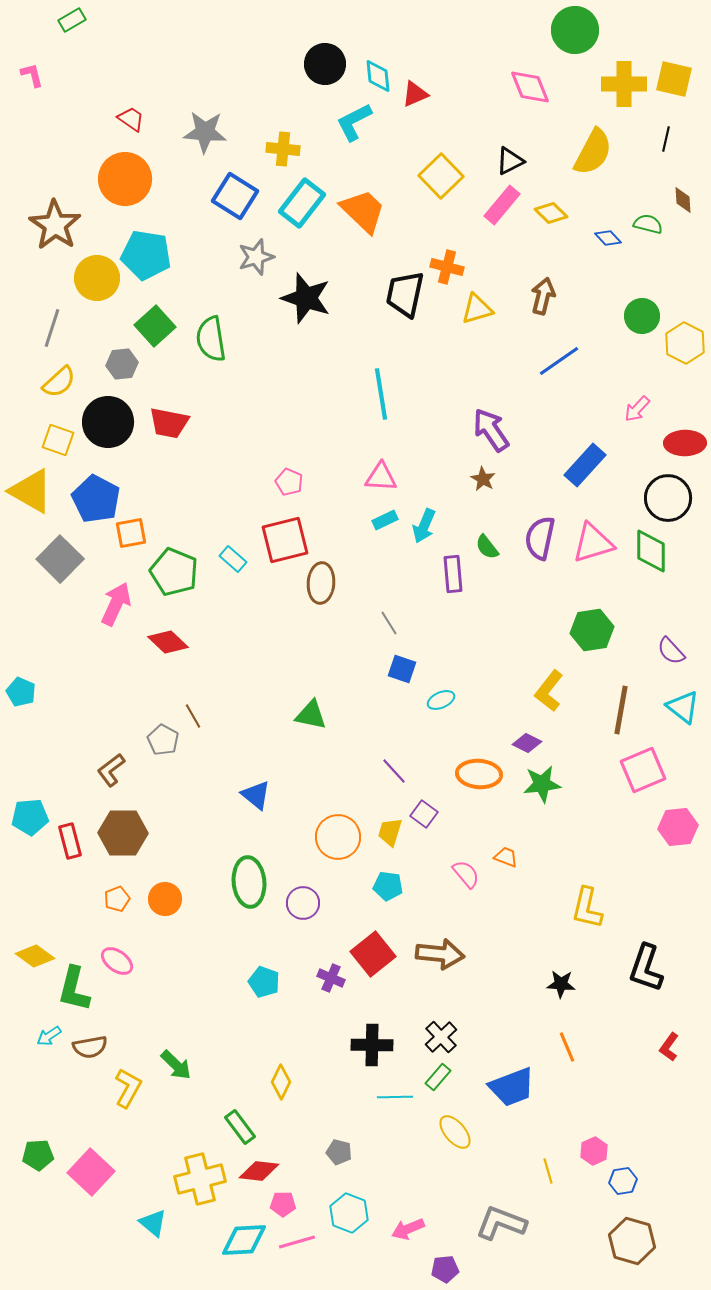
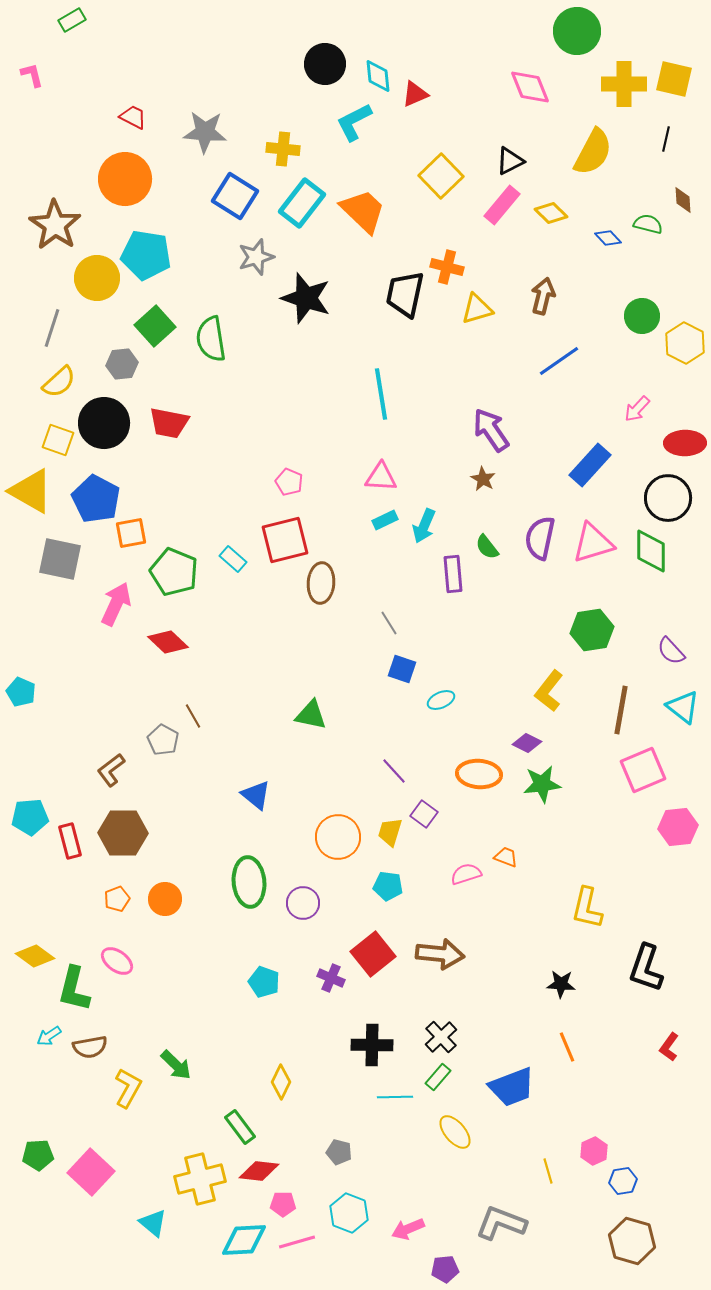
green circle at (575, 30): moved 2 px right, 1 px down
red trapezoid at (131, 119): moved 2 px right, 2 px up; rotated 8 degrees counterclockwise
black circle at (108, 422): moved 4 px left, 1 px down
blue rectangle at (585, 465): moved 5 px right
gray square at (60, 559): rotated 33 degrees counterclockwise
pink semicircle at (466, 874): rotated 68 degrees counterclockwise
